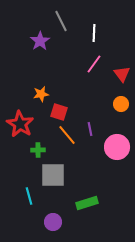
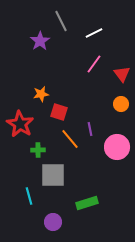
white line: rotated 60 degrees clockwise
orange line: moved 3 px right, 4 px down
